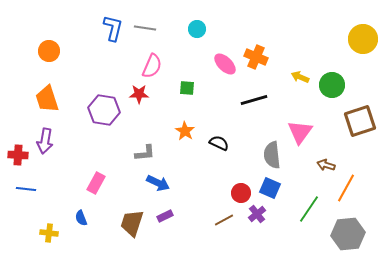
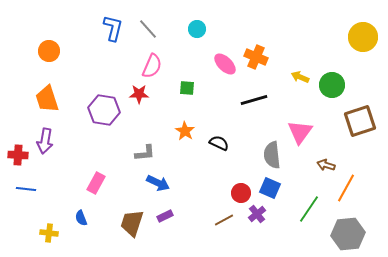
gray line: moved 3 px right, 1 px down; rotated 40 degrees clockwise
yellow circle: moved 2 px up
